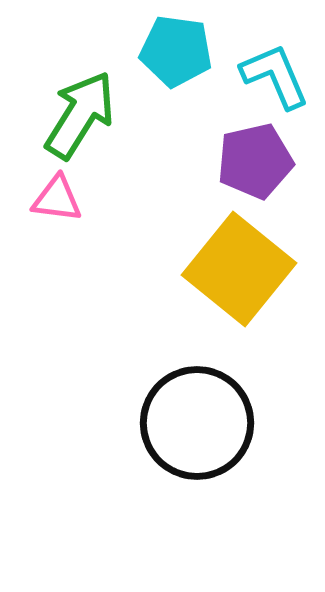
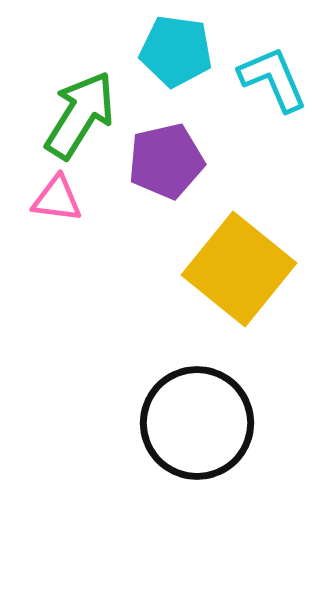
cyan L-shape: moved 2 px left, 3 px down
purple pentagon: moved 89 px left
